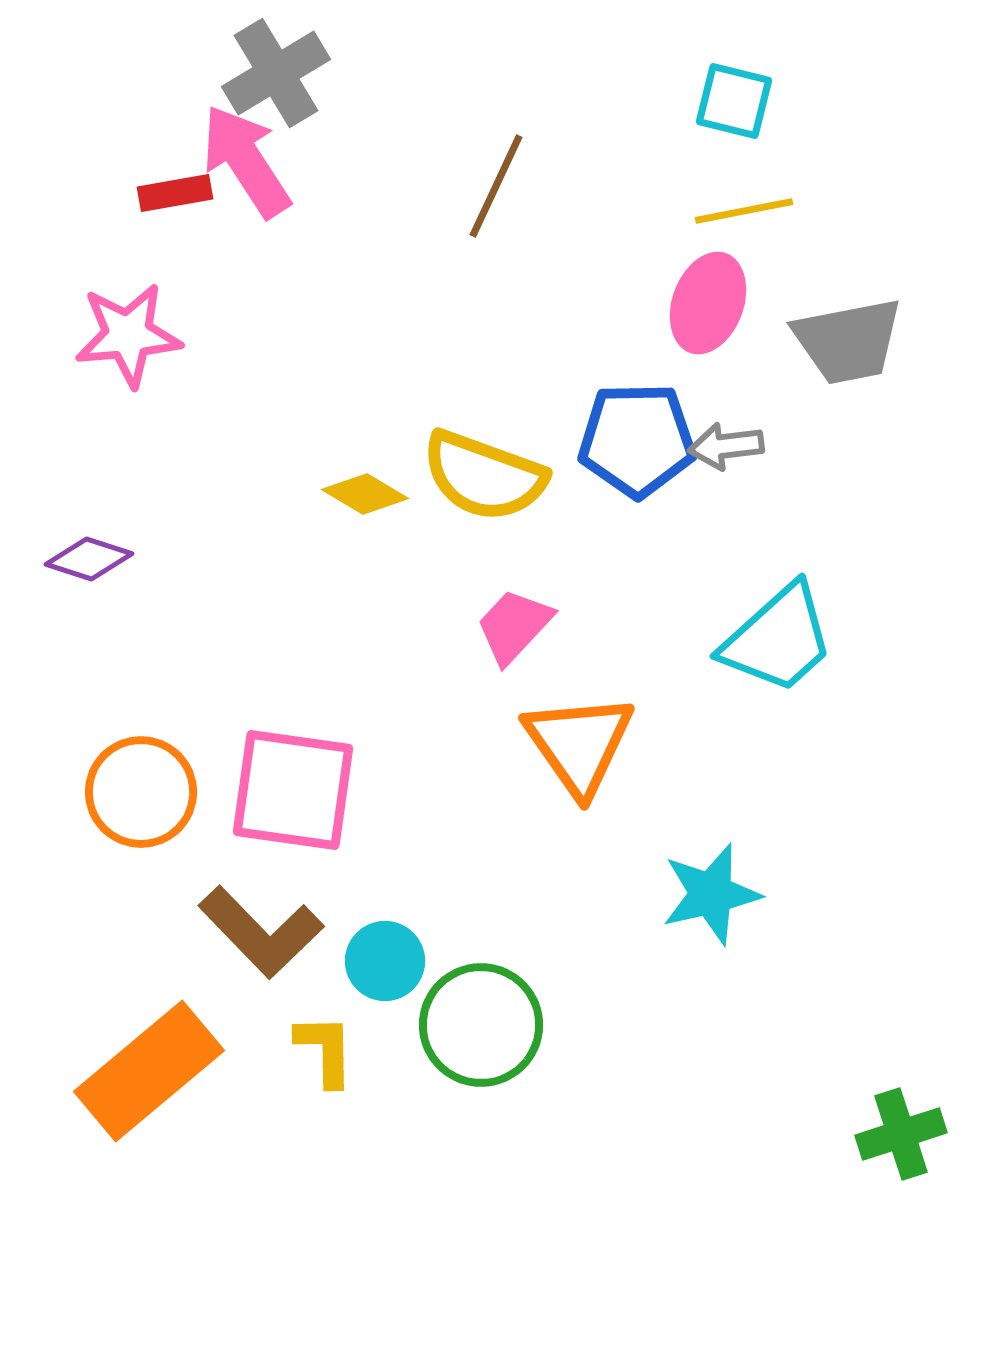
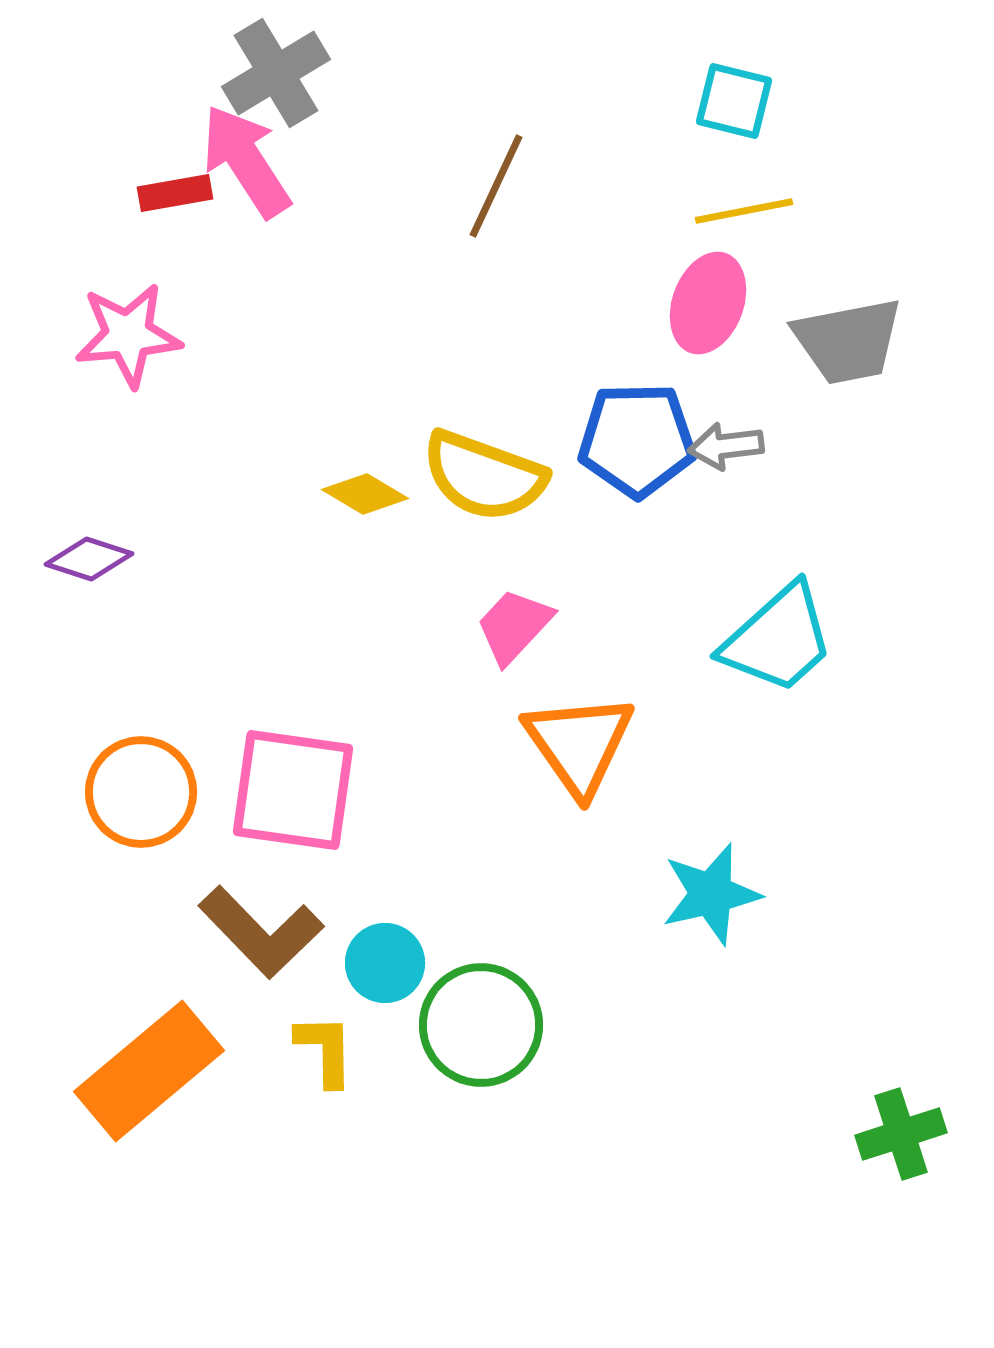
cyan circle: moved 2 px down
